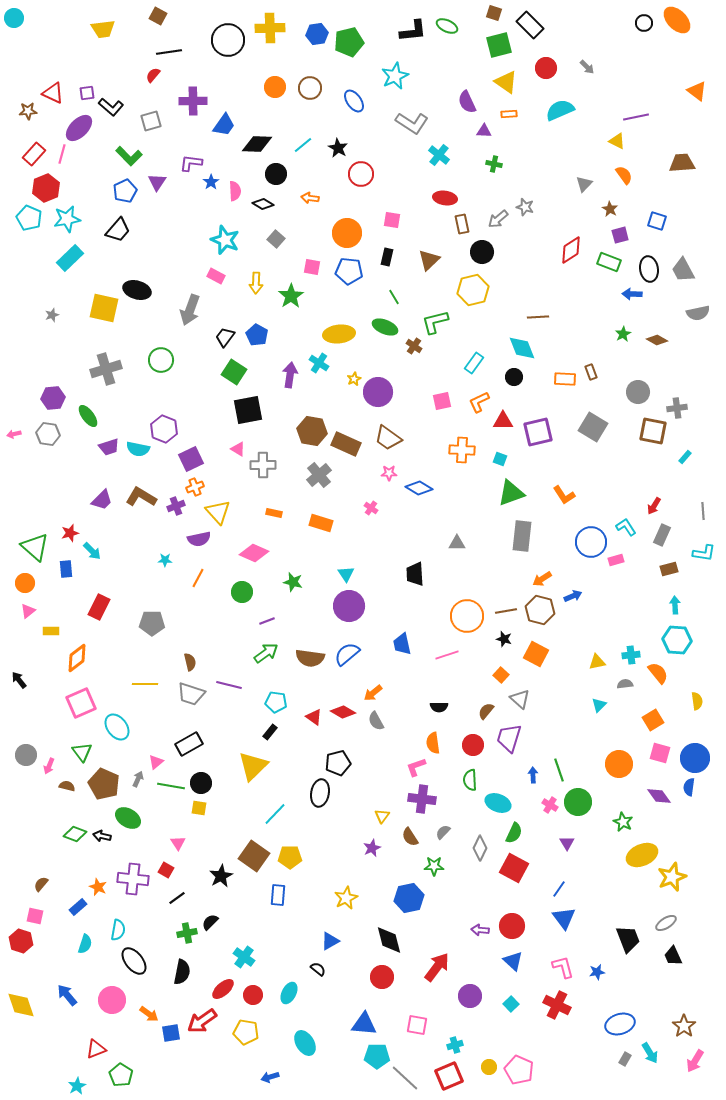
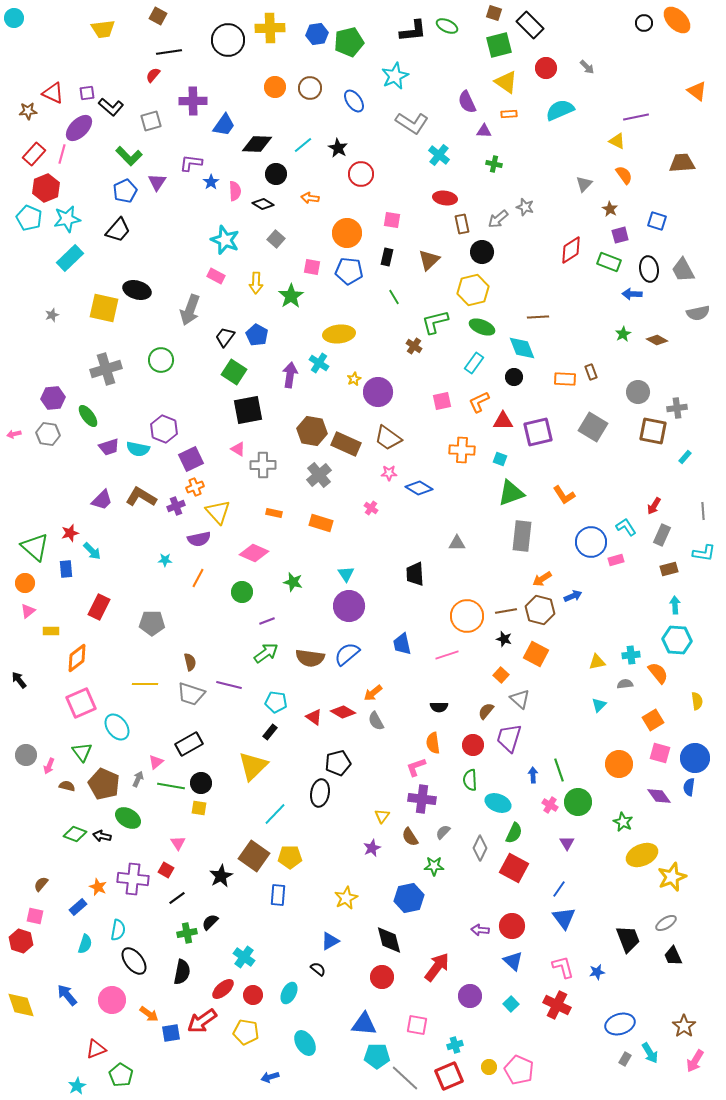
green ellipse at (385, 327): moved 97 px right
